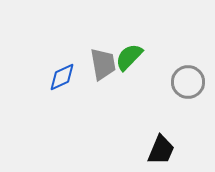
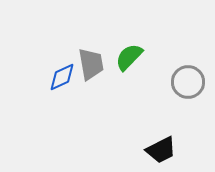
gray trapezoid: moved 12 px left
black trapezoid: rotated 40 degrees clockwise
